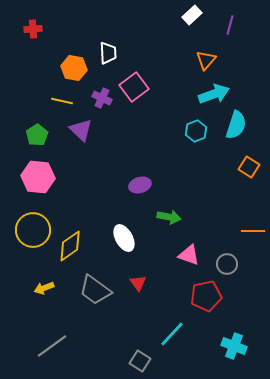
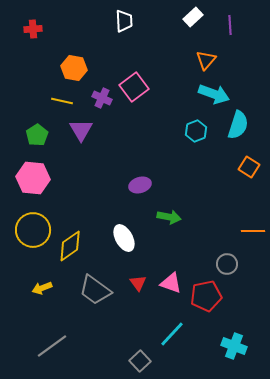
white rectangle: moved 1 px right, 2 px down
purple line: rotated 18 degrees counterclockwise
white trapezoid: moved 16 px right, 32 px up
cyan arrow: rotated 40 degrees clockwise
cyan semicircle: moved 2 px right
purple triangle: rotated 15 degrees clockwise
pink hexagon: moved 5 px left, 1 px down
pink triangle: moved 18 px left, 28 px down
yellow arrow: moved 2 px left
gray square: rotated 15 degrees clockwise
